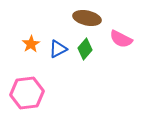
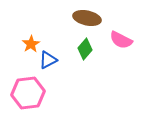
pink semicircle: moved 1 px down
blue triangle: moved 10 px left, 11 px down
pink hexagon: moved 1 px right
